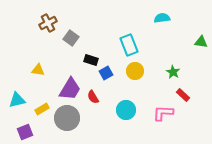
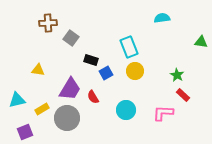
brown cross: rotated 24 degrees clockwise
cyan rectangle: moved 2 px down
green star: moved 4 px right, 3 px down
